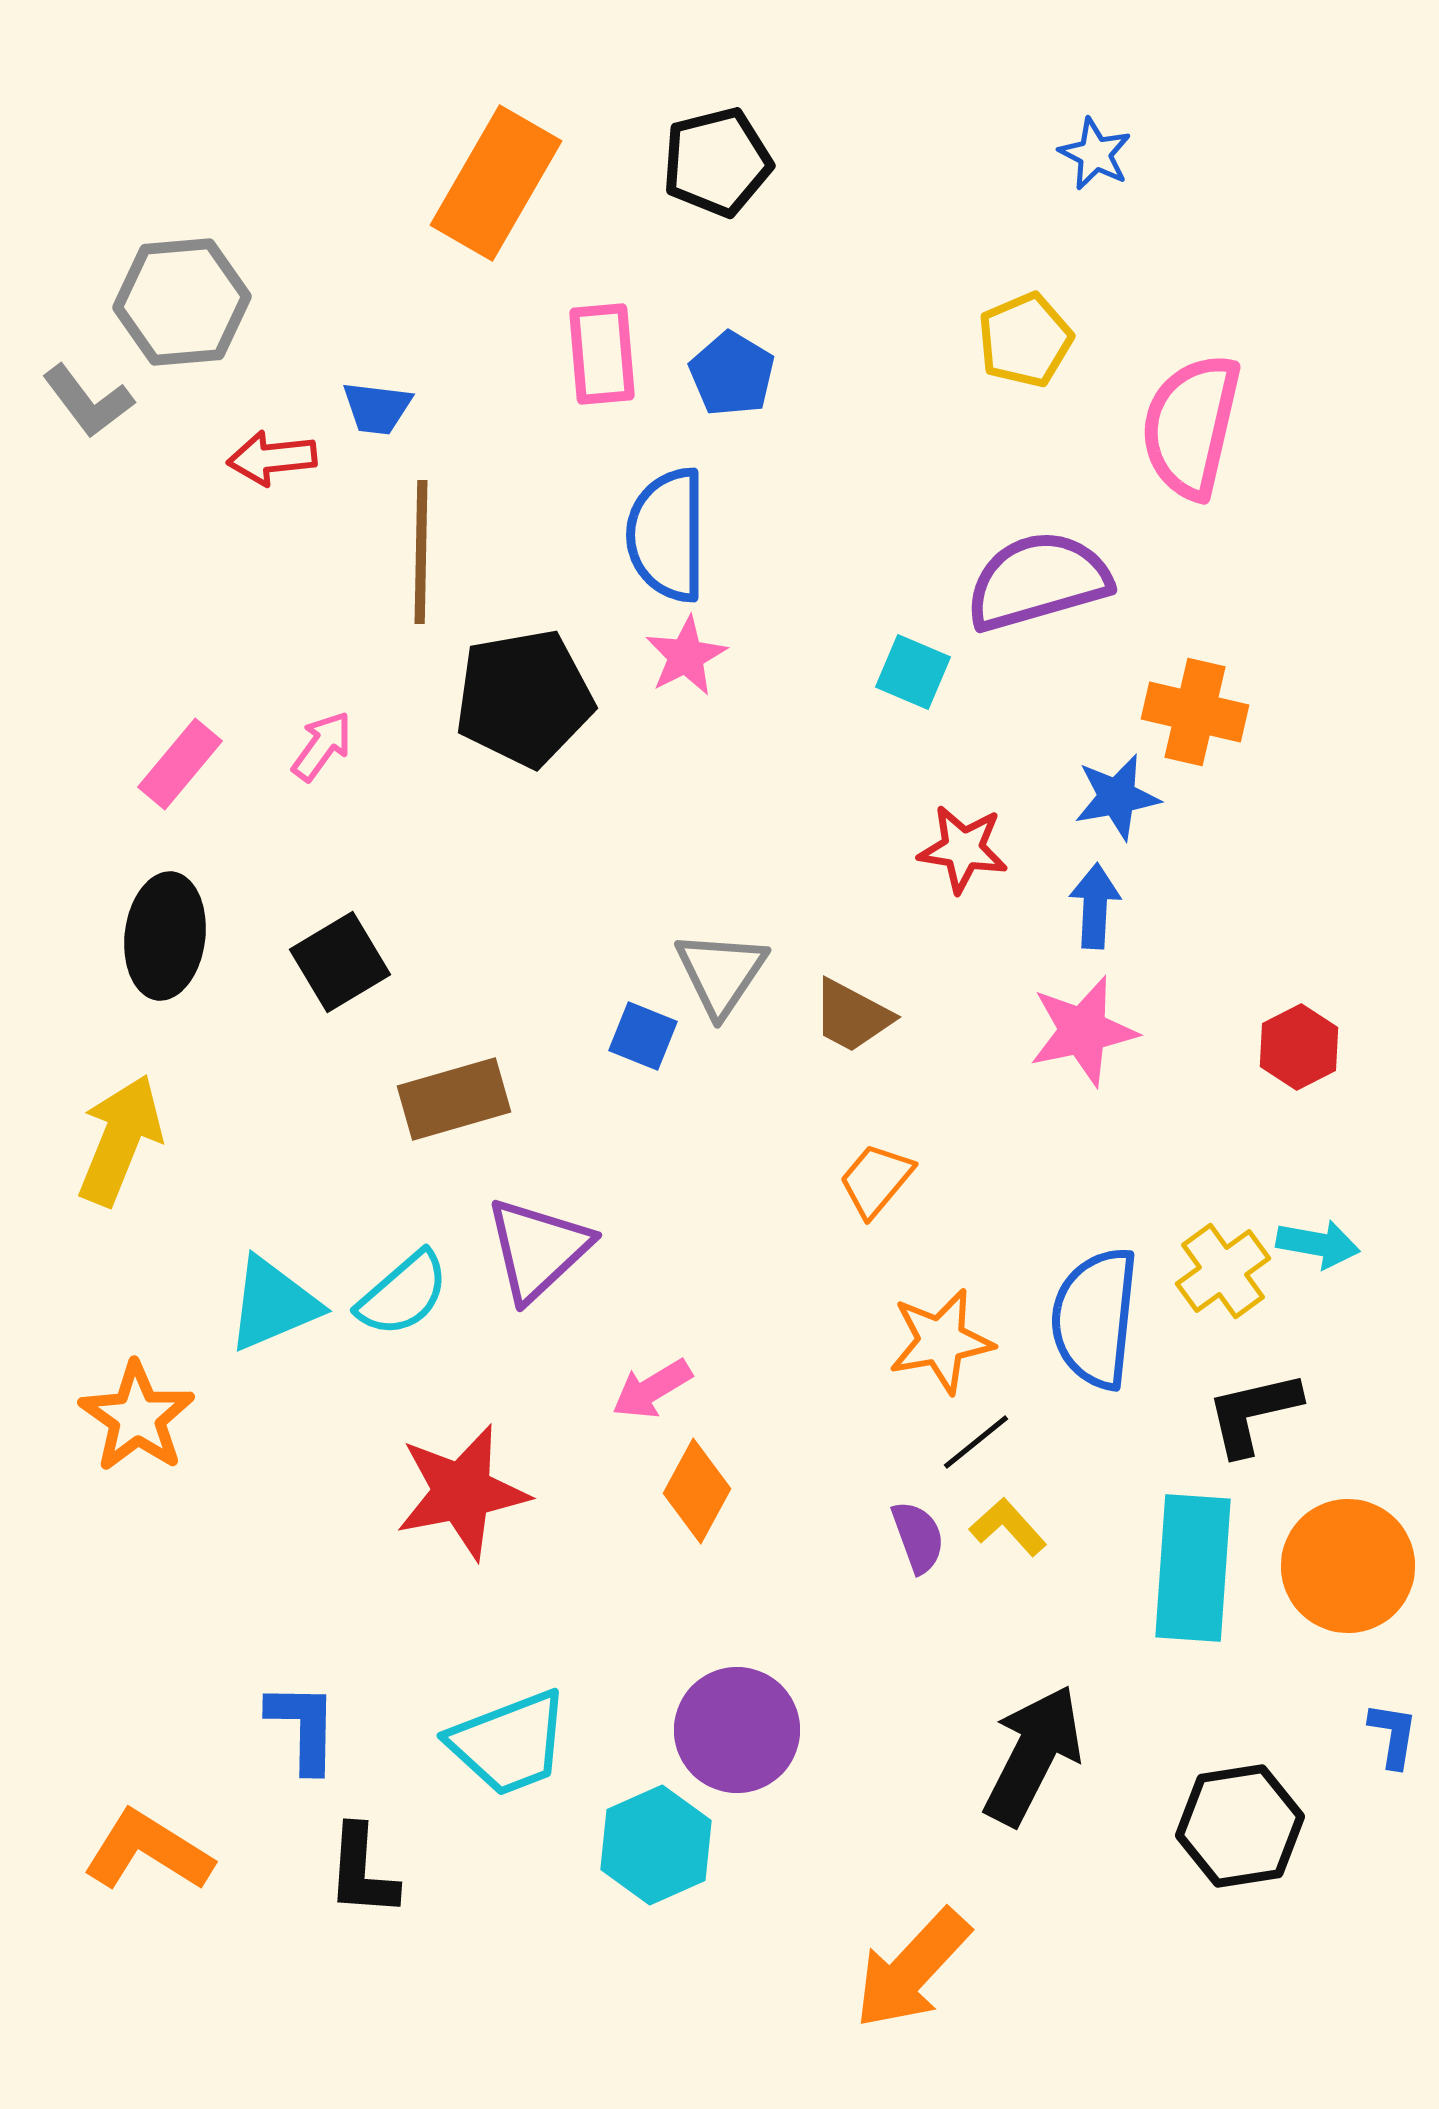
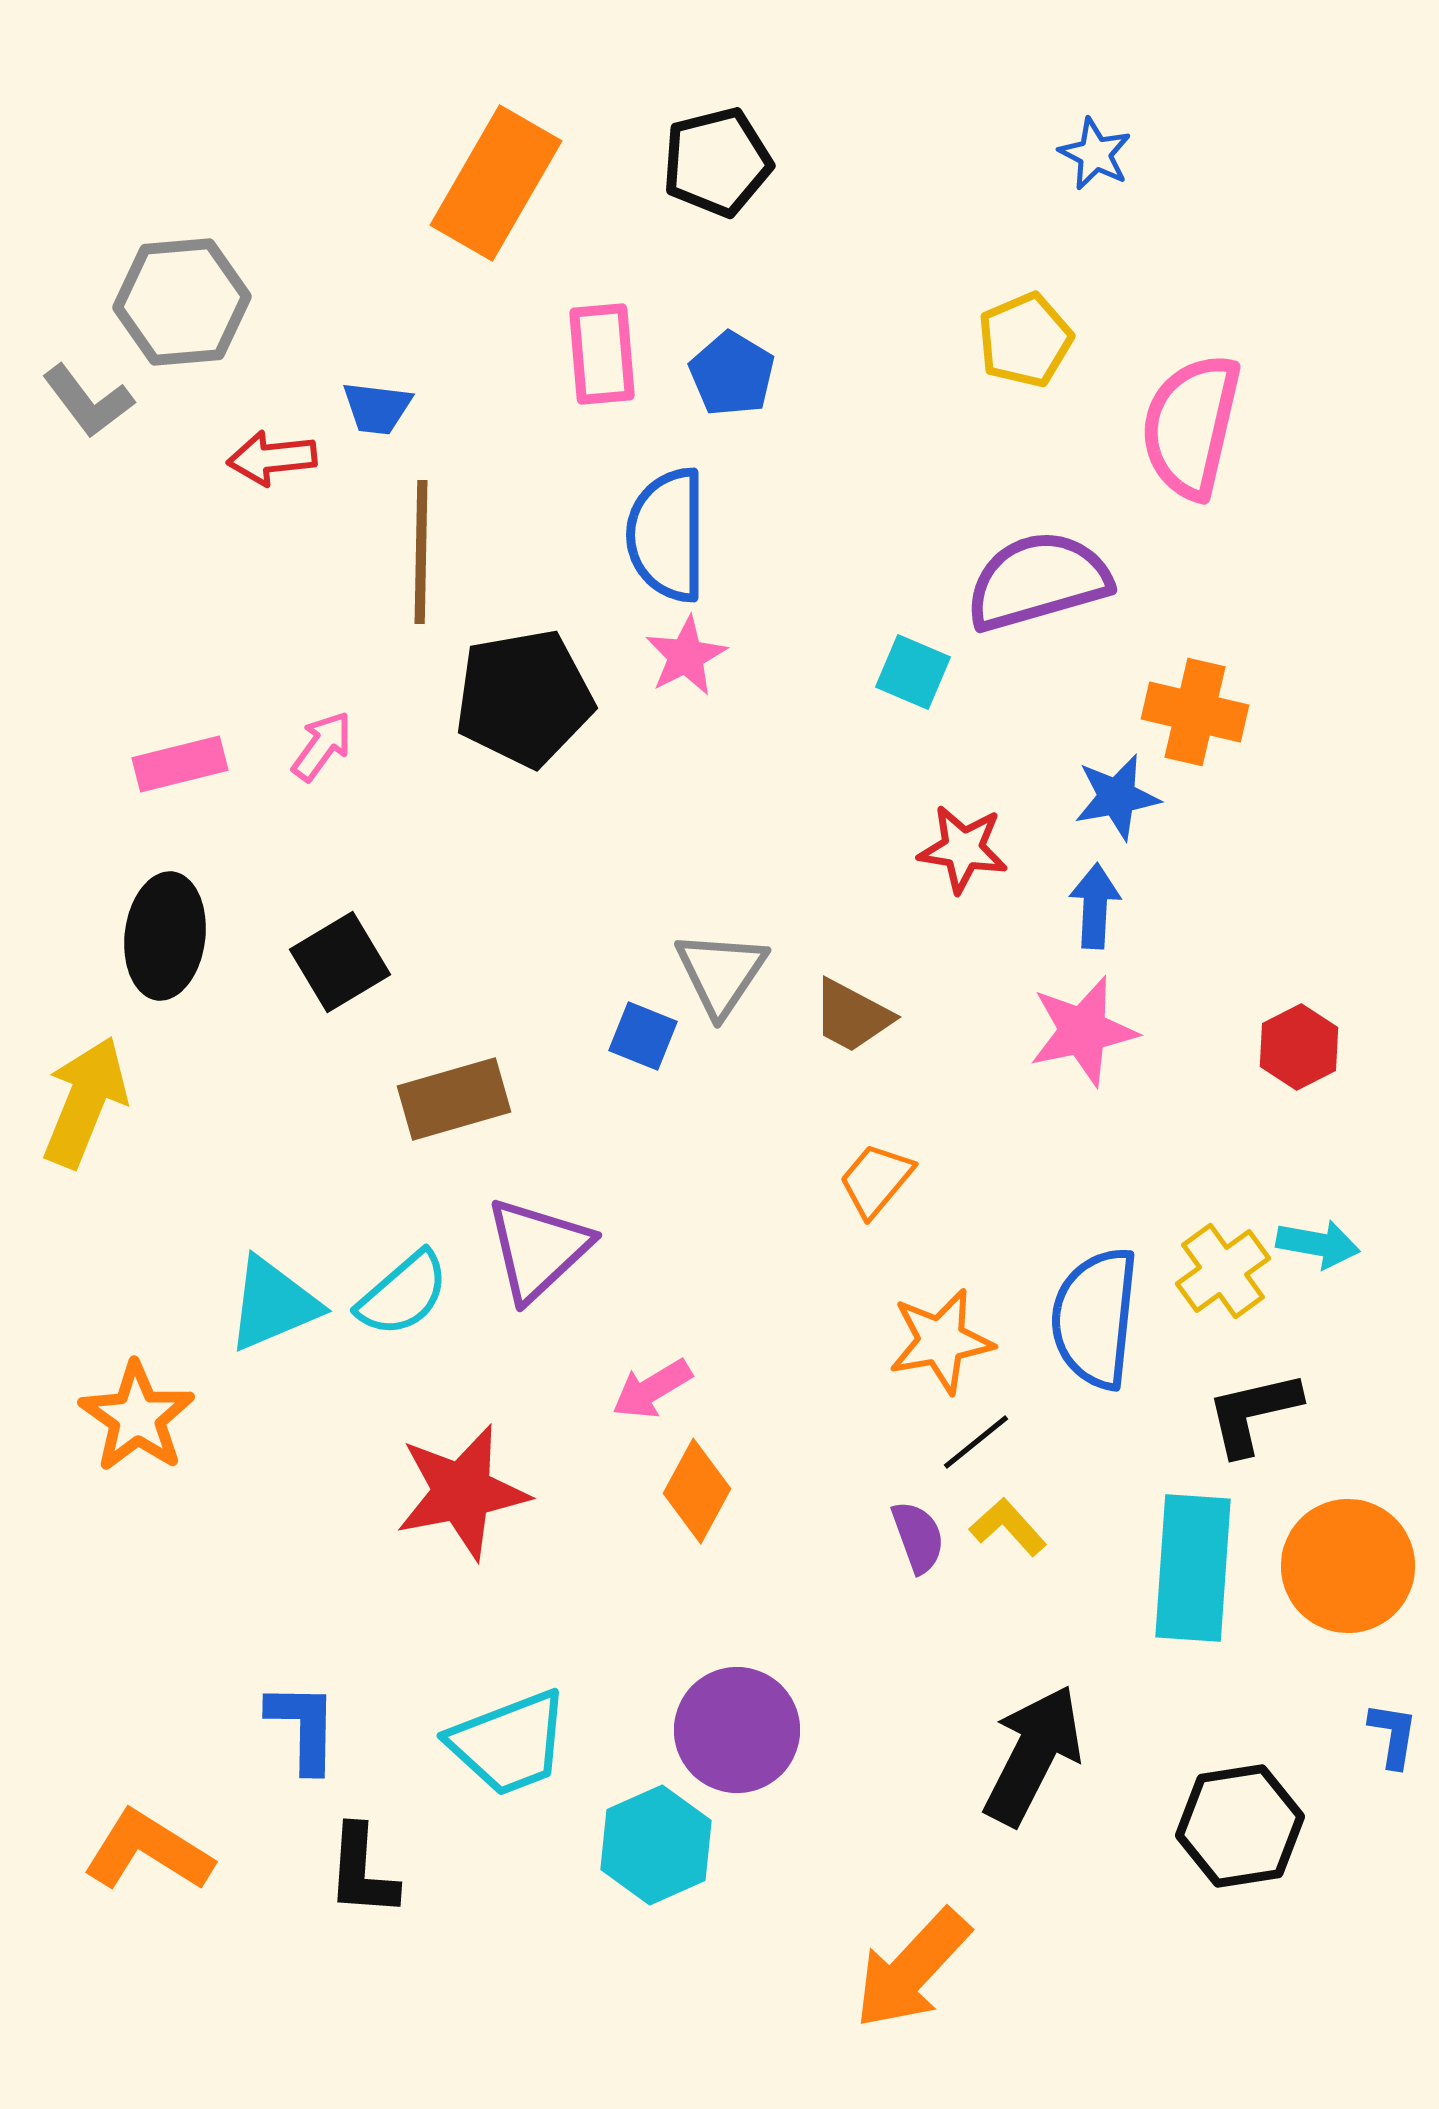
pink rectangle at (180, 764): rotated 36 degrees clockwise
yellow arrow at (120, 1140): moved 35 px left, 38 px up
